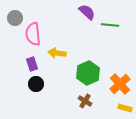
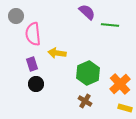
gray circle: moved 1 px right, 2 px up
